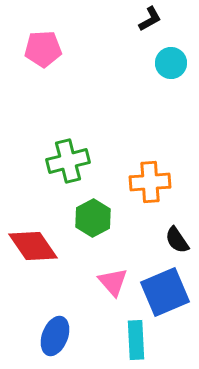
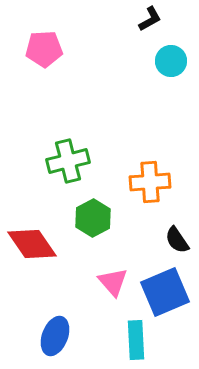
pink pentagon: moved 1 px right
cyan circle: moved 2 px up
red diamond: moved 1 px left, 2 px up
